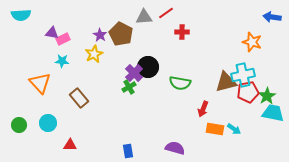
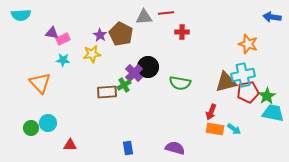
red line: rotated 28 degrees clockwise
orange star: moved 4 px left, 2 px down
yellow star: moved 2 px left; rotated 18 degrees clockwise
cyan star: moved 1 px right, 1 px up
green cross: moved 5 px left, 2 px up
brown rectangle: moved 28 px right, 6 px up; rotated 54 degrees counterclockwise
red arrow: moved 8 px right, 3 px down
green circle: moved 12 px right, 3 px down
blue rectangle: moved 3 px up
